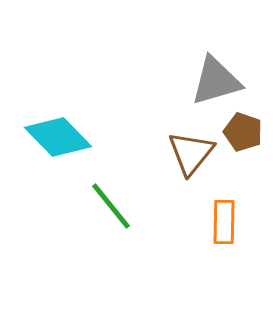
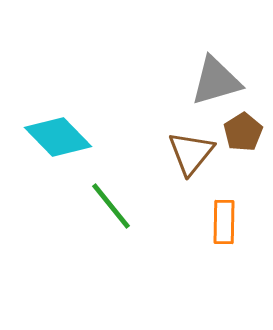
brown pentagon: rotated 21 degrees clockwise
